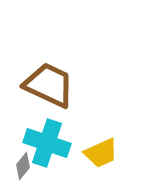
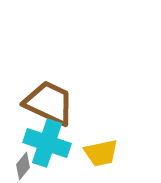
brown trapezoid: moved 18 px down
yellow trapezoid: rotated 12 degrees clockwise
